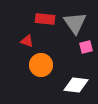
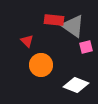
red rectangle: moved 9 px right, 1 px down
gray triangle: moved 2 px left, 3 px down; rotated 20 degrees counterclockwise
red triangle: rotated 24 degrees clockwise
white diamond: rotated 15 degrees clockwise
